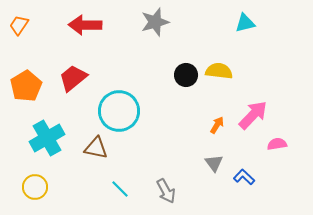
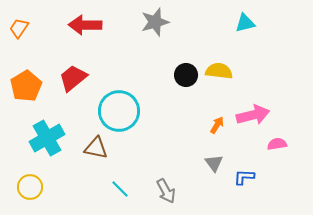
orange trapezoid: moved 3 px down
pink arrow: rotated 32 degrees clockwise
blue L-shape: rotated 40 degrees counterclockwise
yellow circle: moved 5 px left
